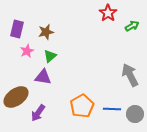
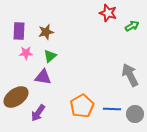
red star: rotated 18 degrees counterclockwise
purple rectangle: moved 2 px right, 2 px down; rotated 12 degrees counterclockwise
pink star: moved 1 px left, 2 px down; rotated 24 degrees clockwise
